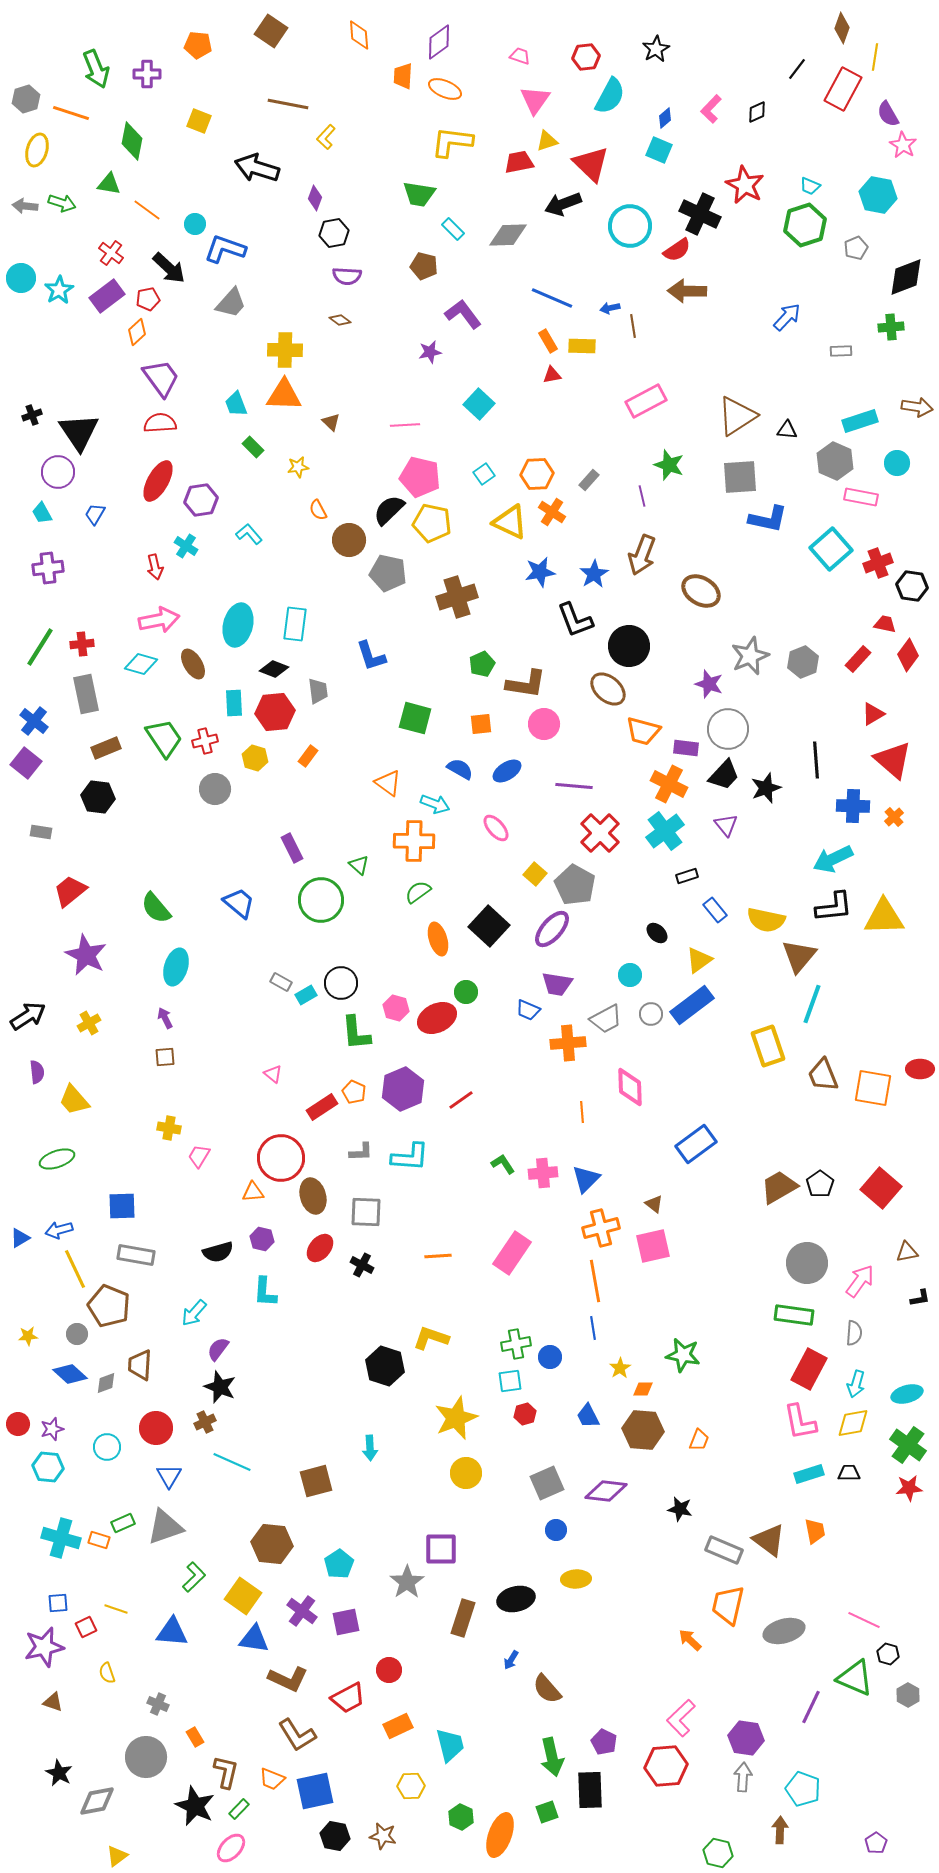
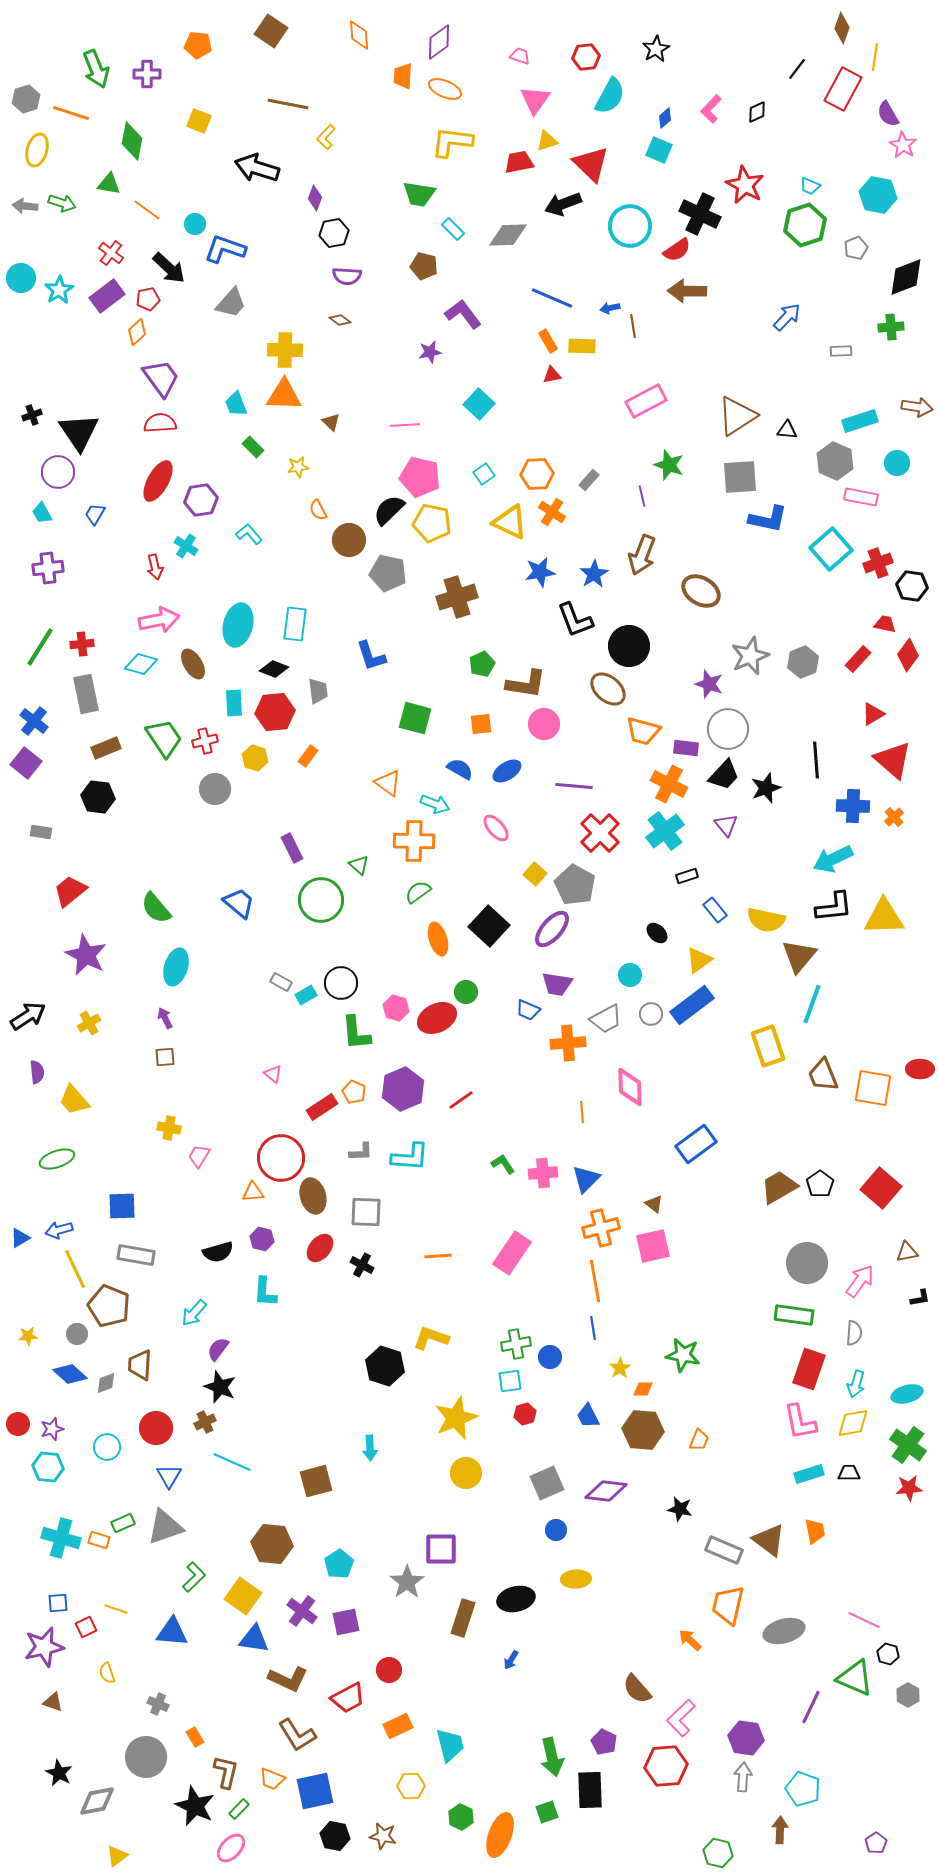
red rectangle at (809, 1369): rotated 9 degrees counterclockwise
brown semicircle at (547, 1689): moved 90 px right
